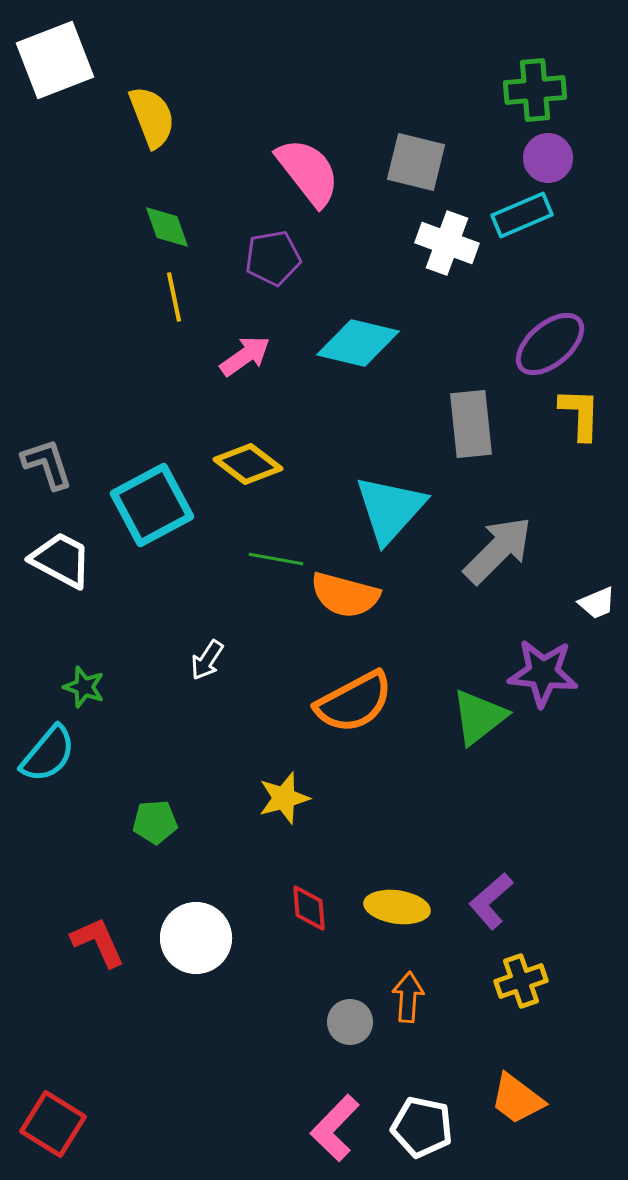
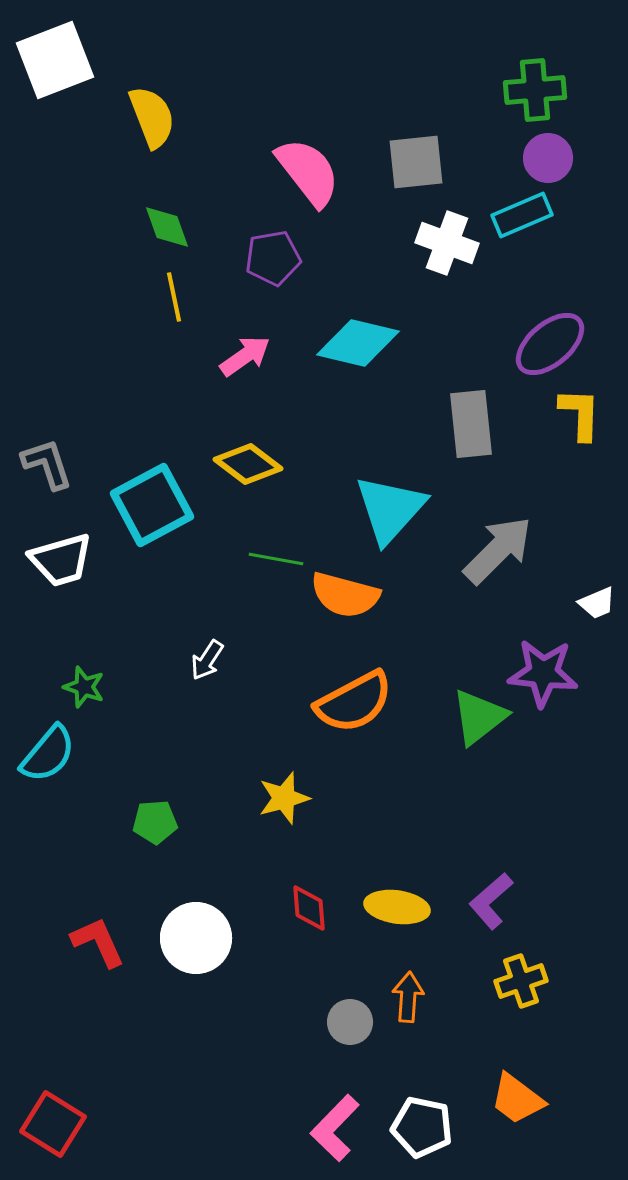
gray square at (416, 162): rotated 20 degrees counterclockwise
white trapezoid at (61, 560): rotated 136 degrees clockwise
